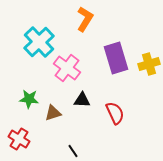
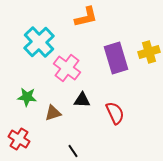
orange L-shape: moved 1 px right, 2 px up; rotated 45 degrees clockwise
yellow cross: moved 12 px up
green star: moved 2 px left, 2 px up
